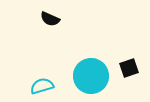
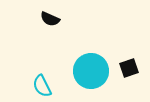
cyan circle: moved 5 px up
cyan semicircle: rotated 100 degrees counterclockwise
